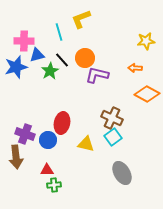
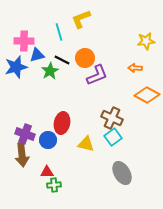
black line: rotated 21 degrees counterclockwise
purple L-shape: rotated 145 degrees clockwise
orange diamond: moved 1 px down
brown arrow: moved 6 px right, 2 px up
red triangle: moved 2 px down
